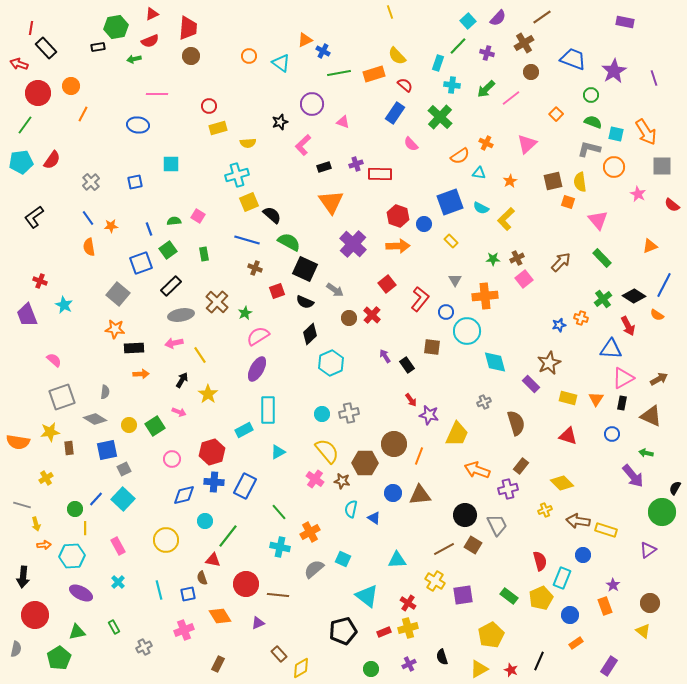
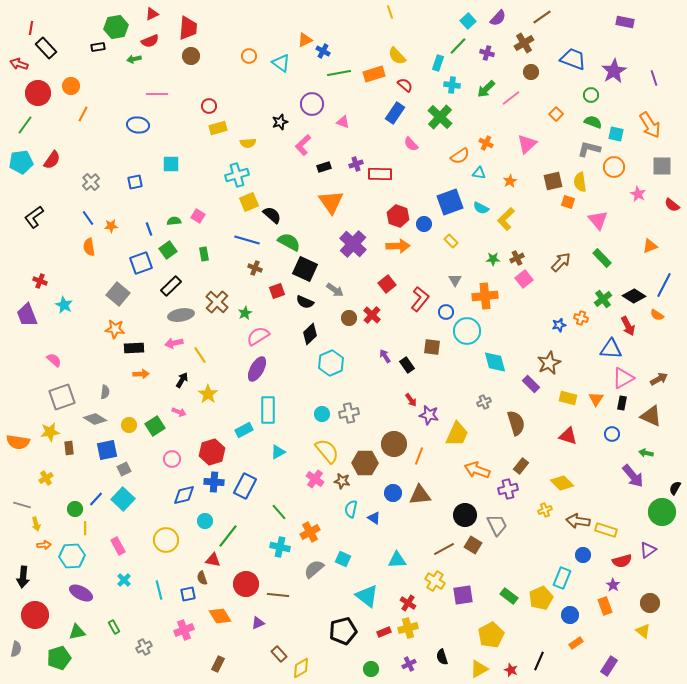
orange arrow at (646, 132): moved 4 px right, 7 px up
red semicircle at (540, 561): moved 82 px right; rotated 90 degrees clockwise
cyan cross at (118, 582): moved 6 px right, 2 px up
green pentagon at (59, 658): rotated 15 degrees clockwise
